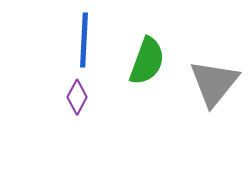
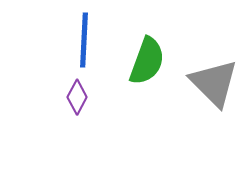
gray triangle: rotated 24 degrees counterclockwise
